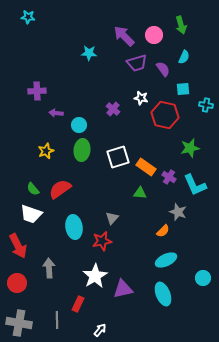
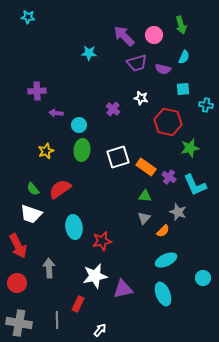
purple semicircle at (163, 69): rotated 140 degrees clockwise
red hexagon at (165, 115): moved 3 px right, 7 px down
green triangle at (140, 193): moved 5 px right, 3 px down
gray triangle at (112, 218): moved 32 px right
white star at (95, 276): rotated 20 degrees clockwise
